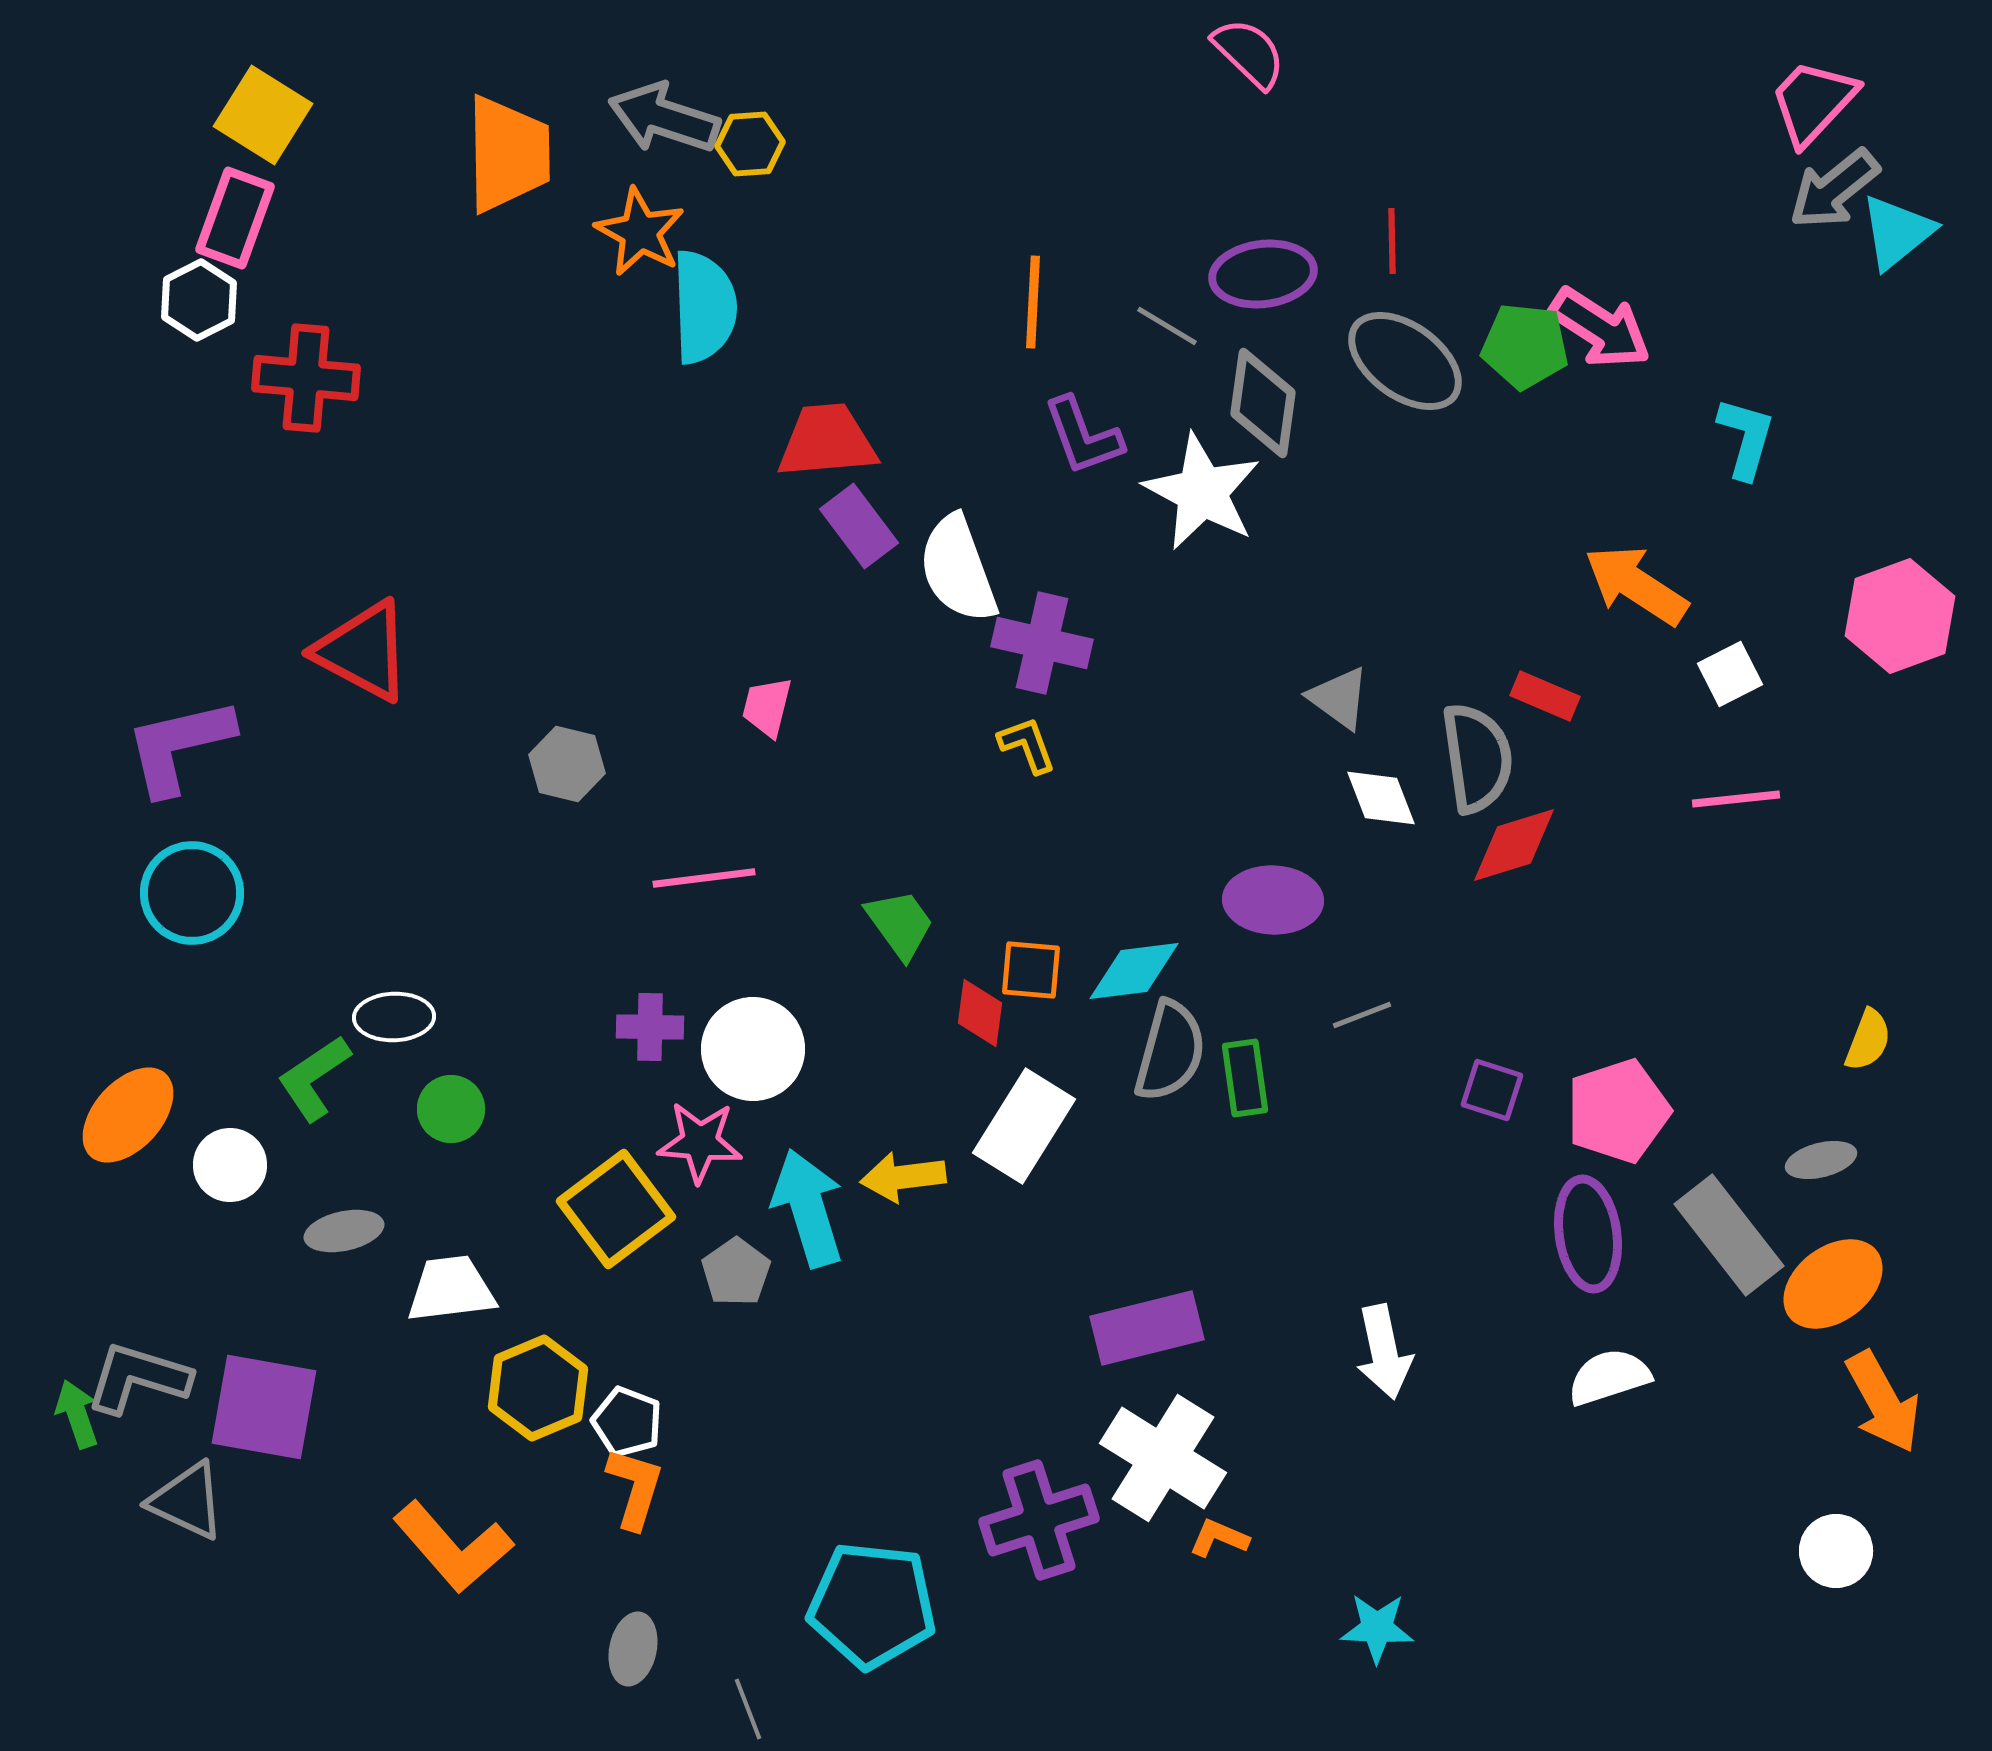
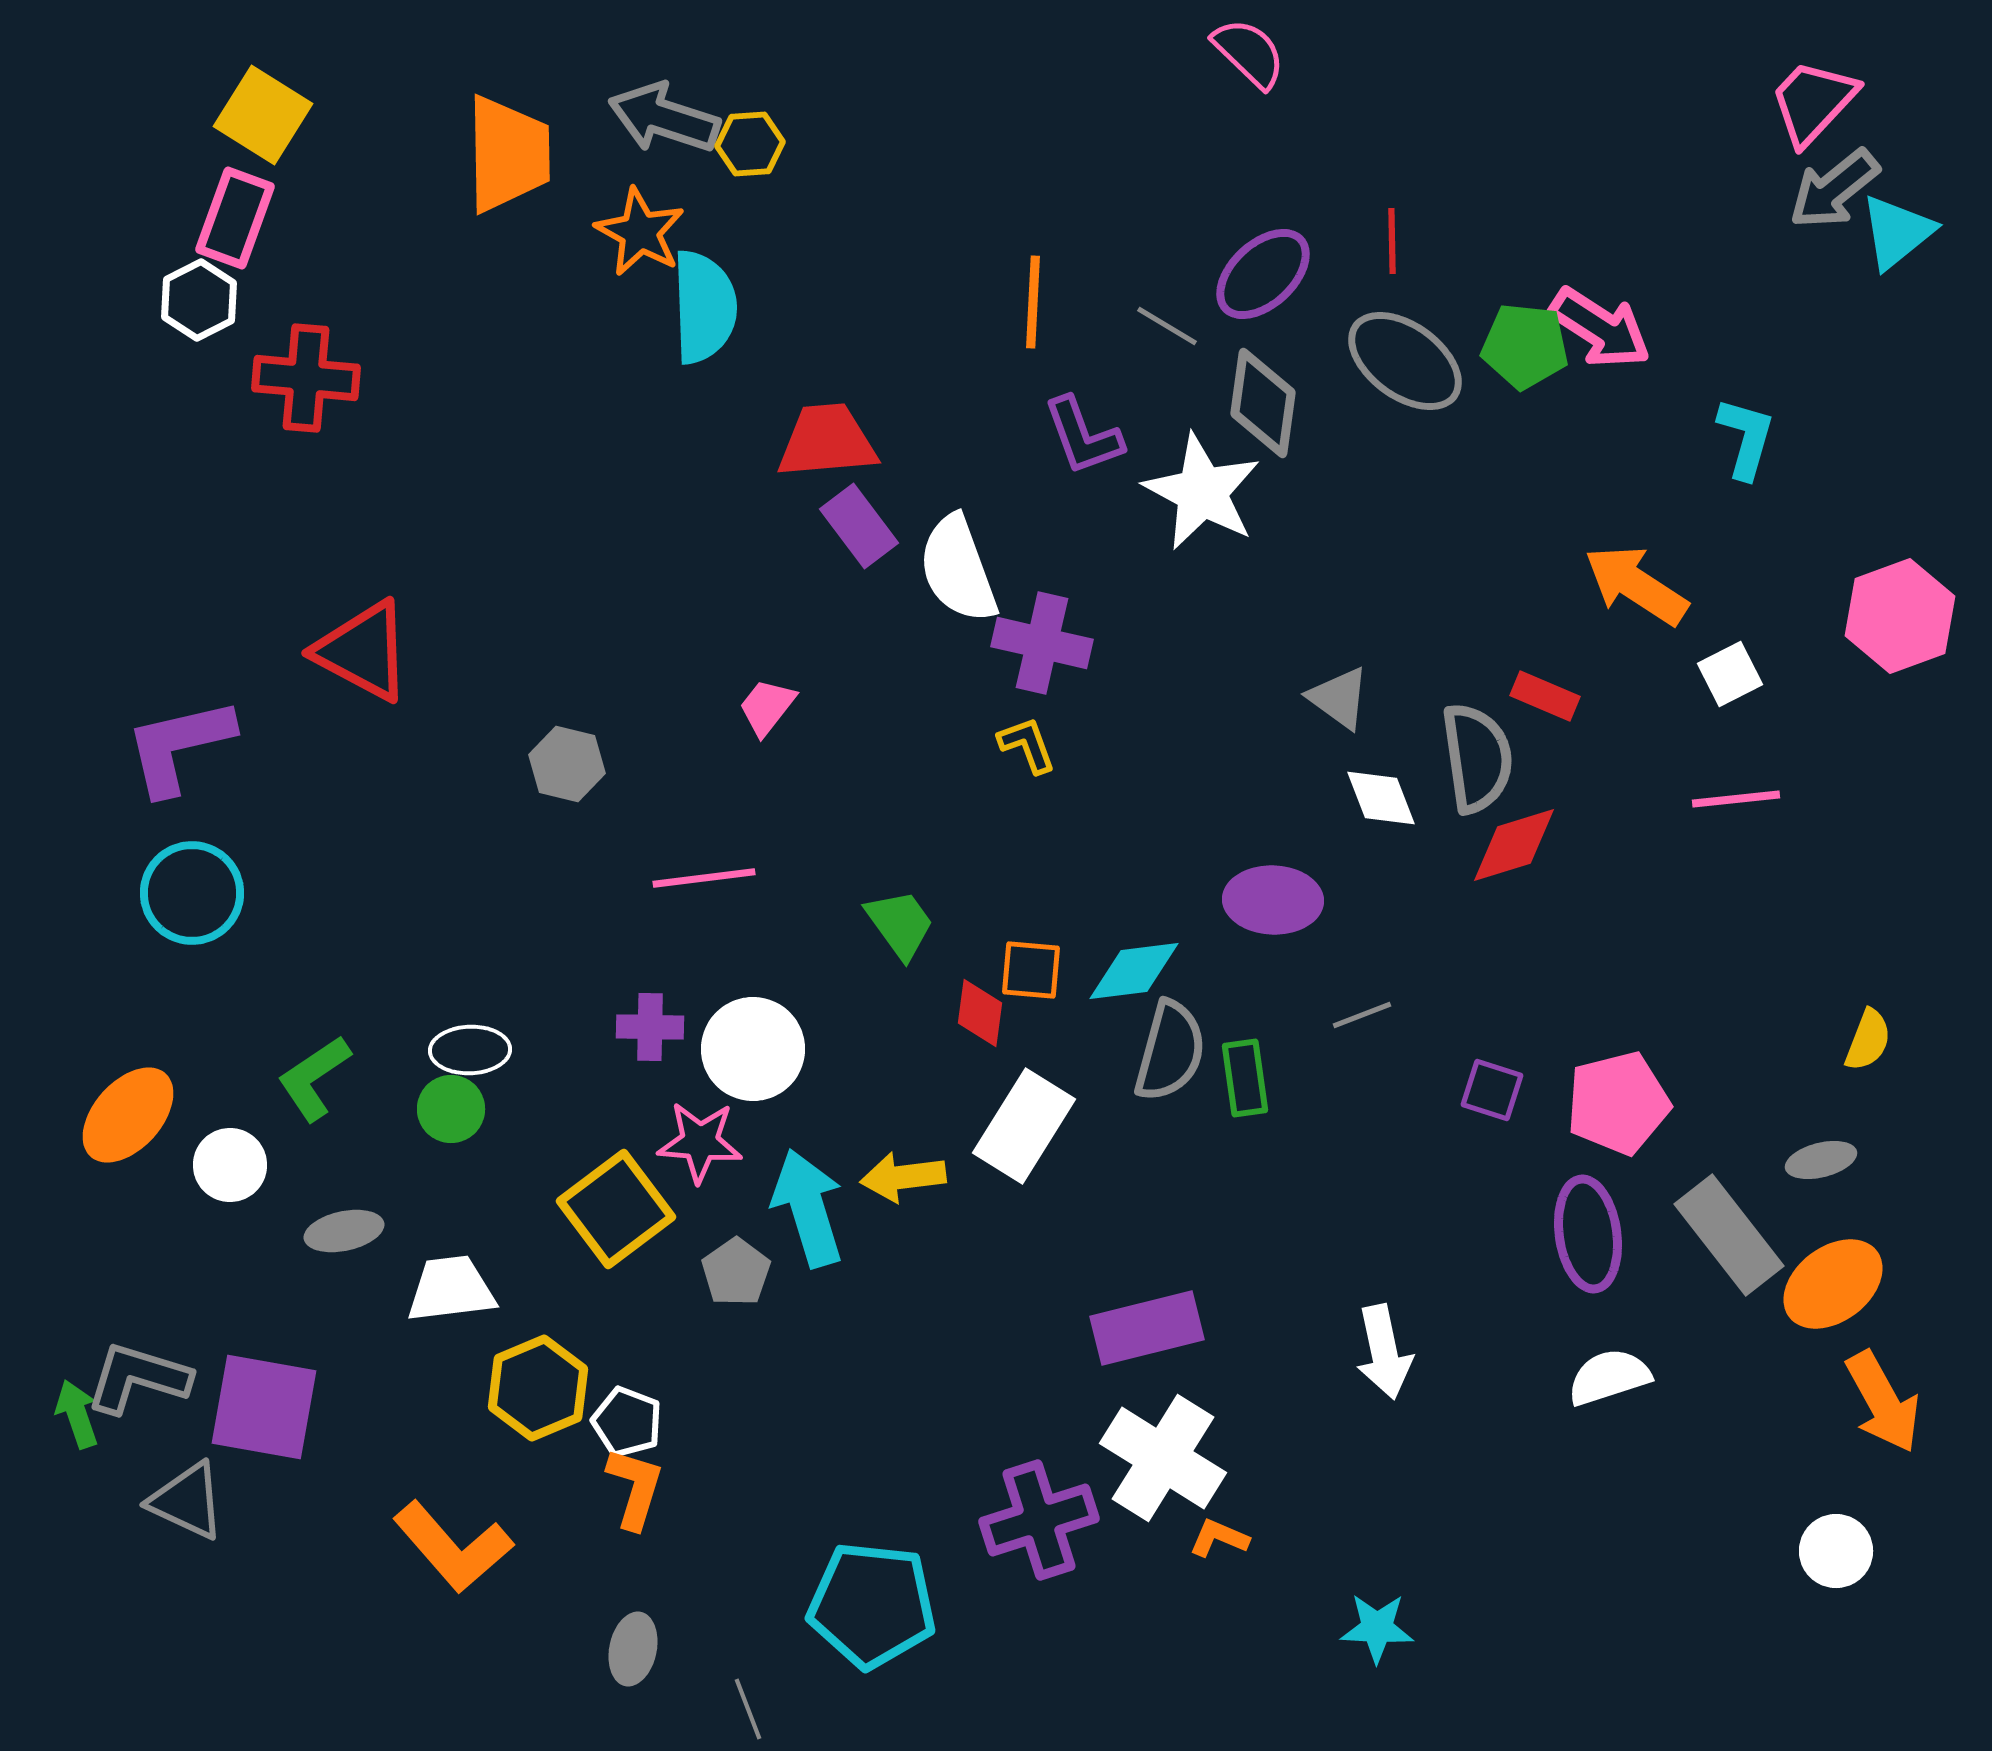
purple ellipse at (1263, 274): rotated 36 degrees counterclockwise
pink trapezoid at (767, 707): rotated 24 degrees clockwise
white ellipse at (394, 1017): moved 76 px right, 33 px down
pink pentagon at (1618, 1111): moved 8 px up; rotated 4 degrees clockwise
